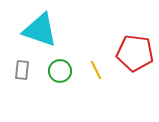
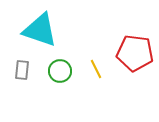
yellow line: moved 1 px up
